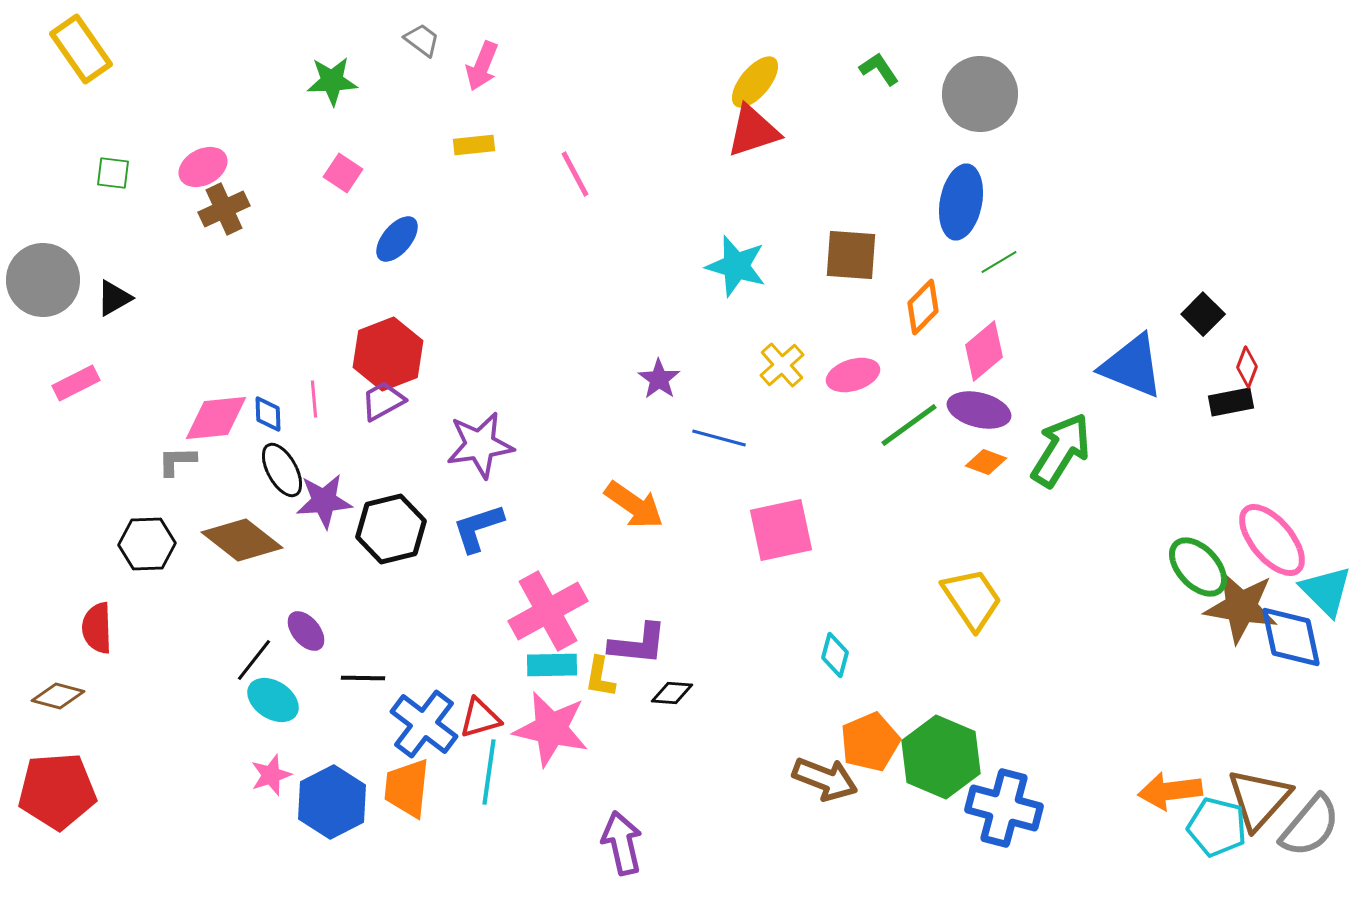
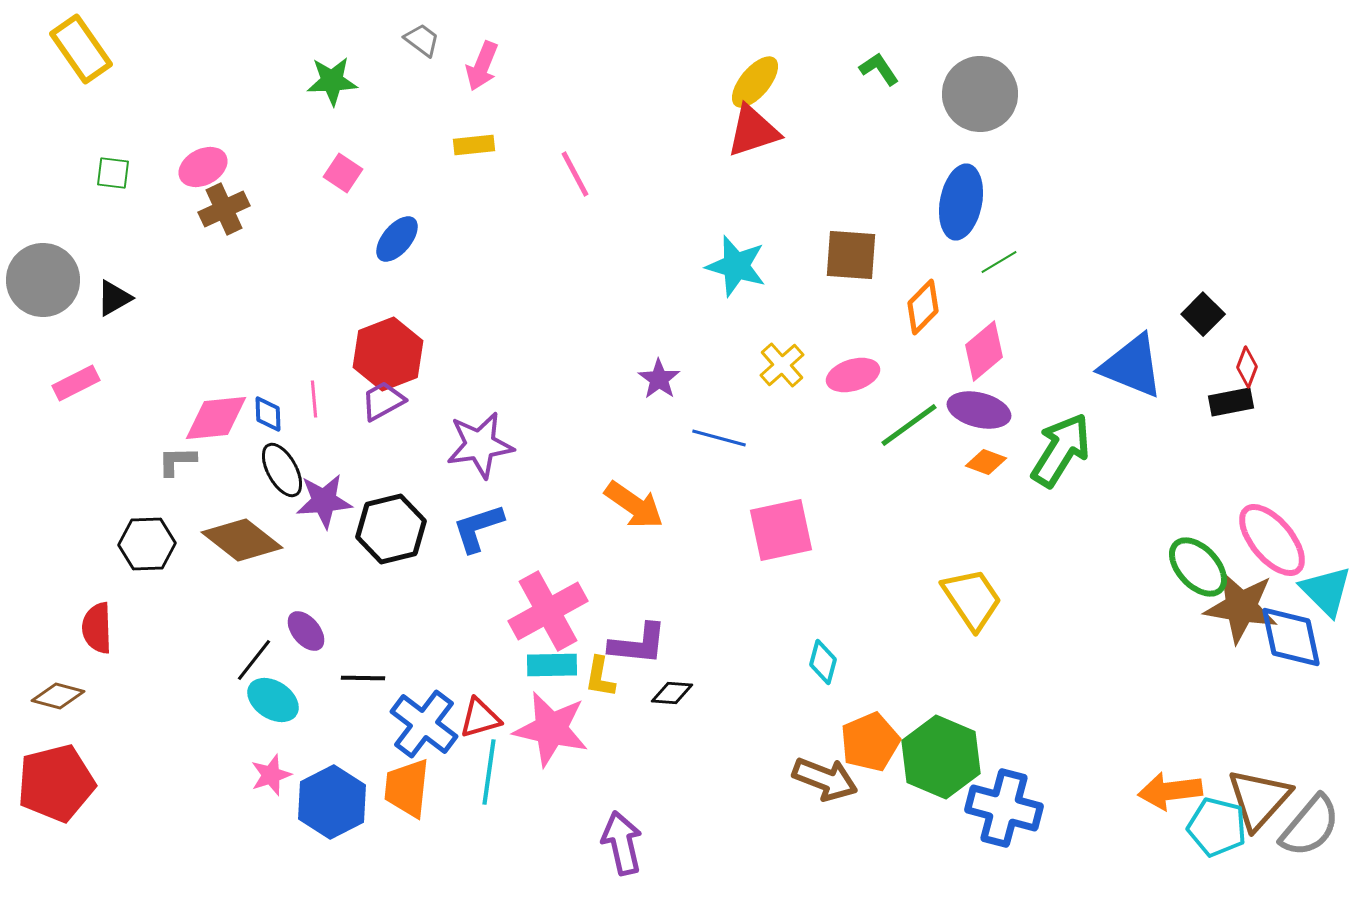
cyan diamond at (835, 655): moved 12 px left, 7 px down
red pentagon at (57, 791): moved 1 px left, 8 px up; rotated 10 degrees counterclockwise
